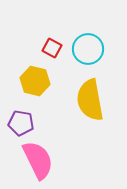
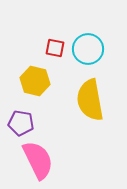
red square: moved 3 px right; rotated 18 degrees counterclockwise
